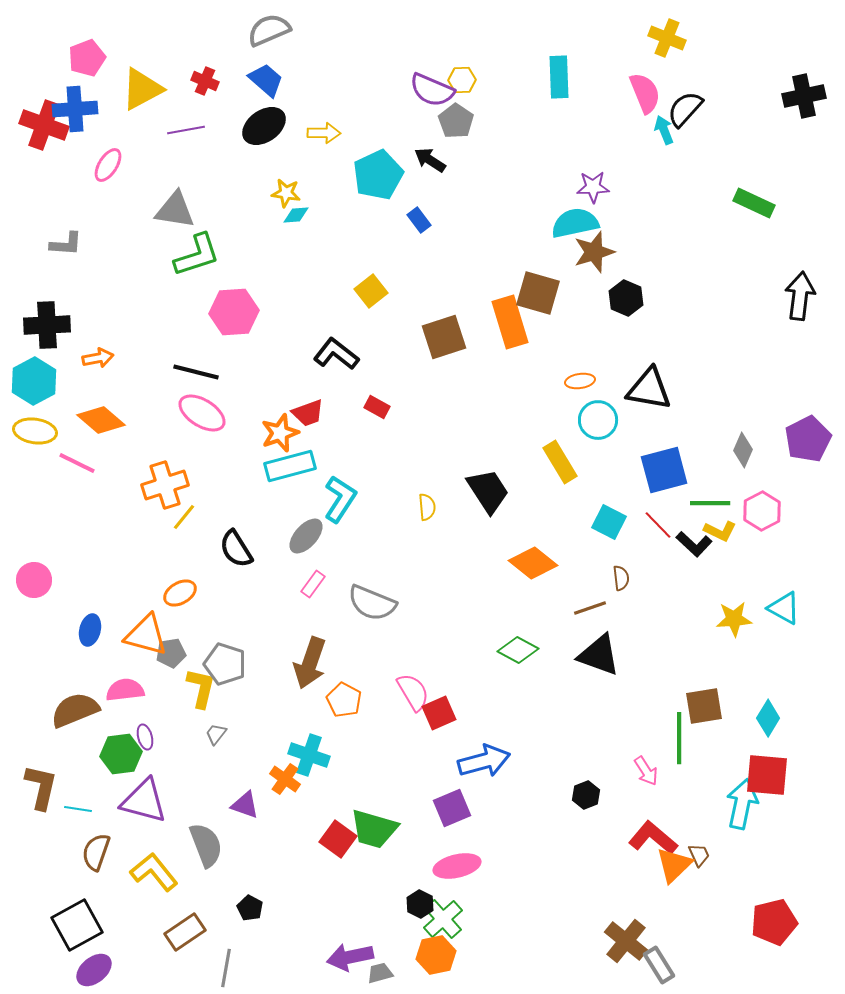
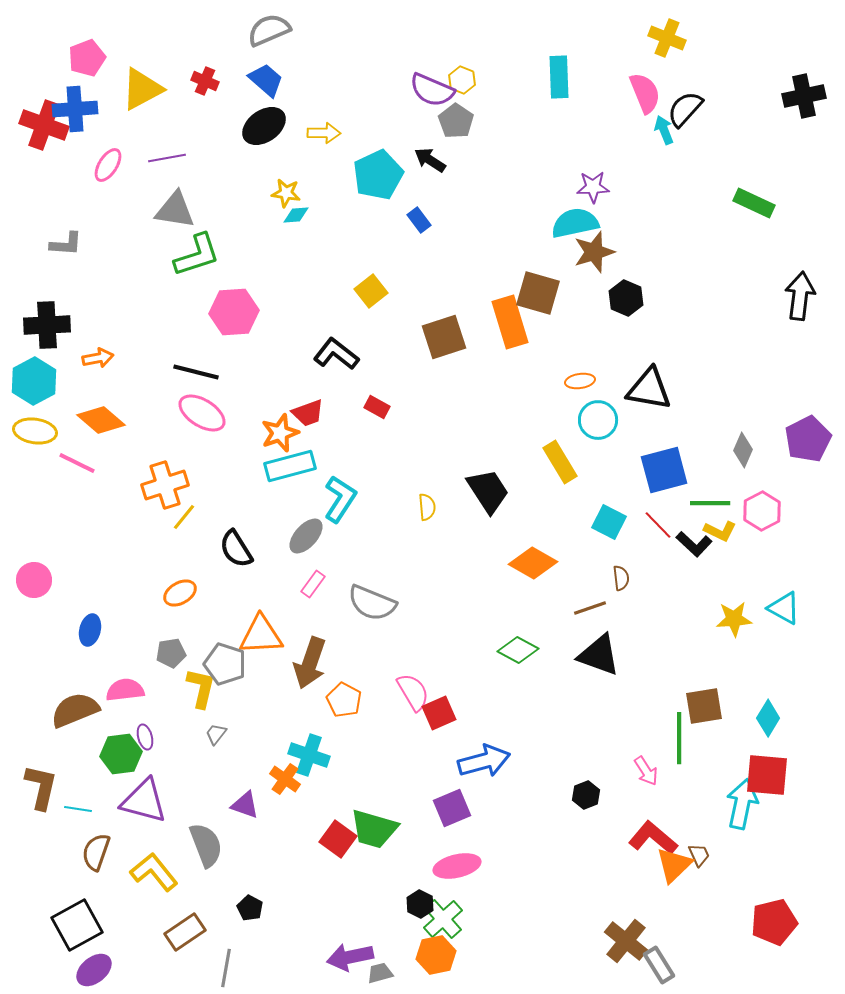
yellow hexagon at (462, 80): rotated 24 degrees clockwise
purple line at (186, 130): moved 19 px left, 28 px down
orange diamond at (533, 563): rotated 9 degrees counterclockwise
orange triangle at (146, 635): moved 115 px right; rotated 18 degrees counterclockwise
